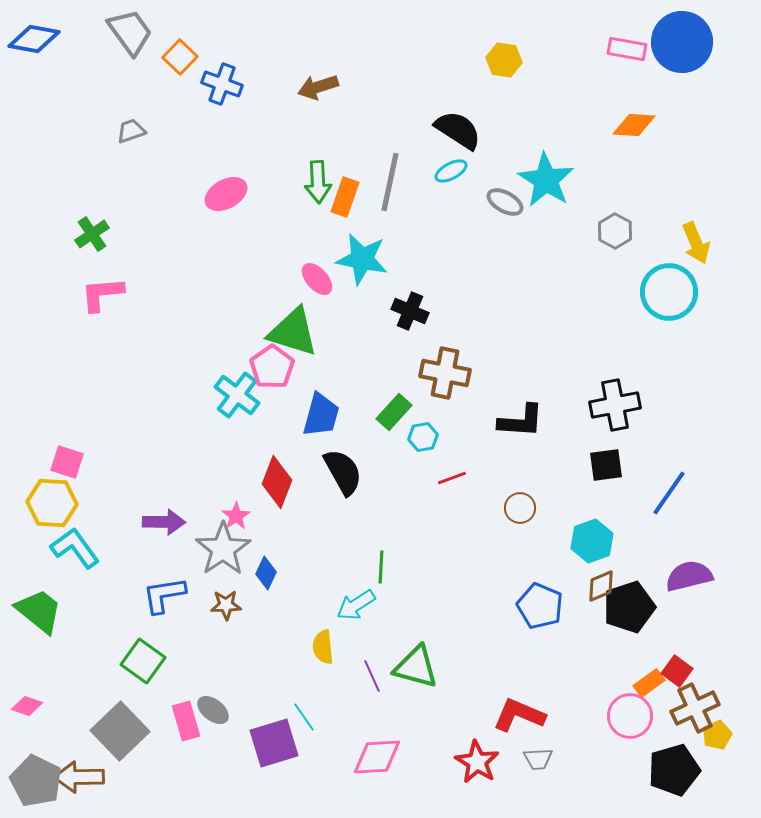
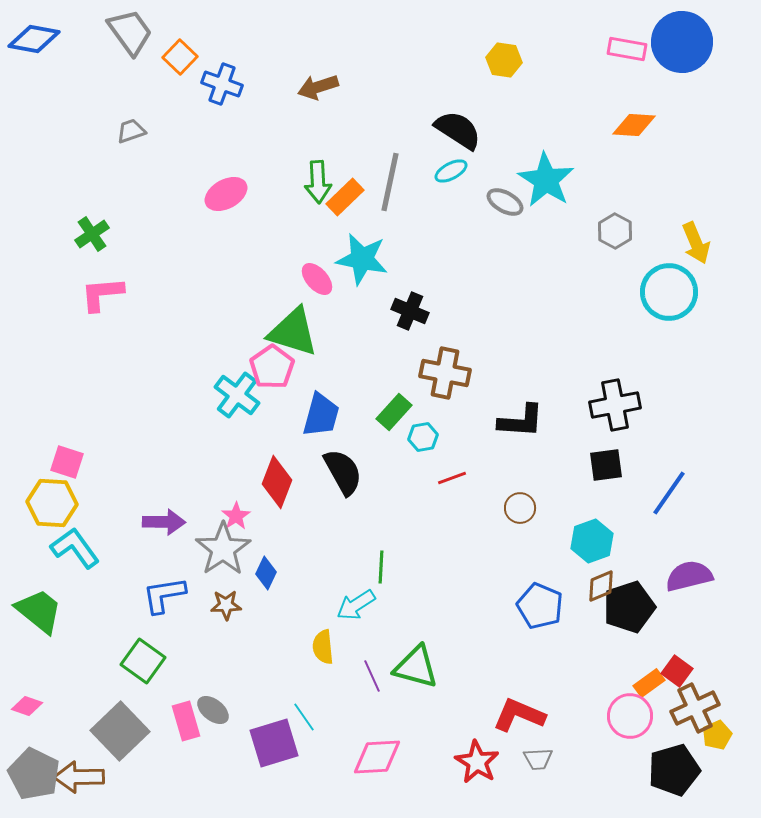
orange rectangle at (345, 197): rotated 27 degrees clockwise
gray pentagon at (36, 781): moved 2 px left, 7 px up
